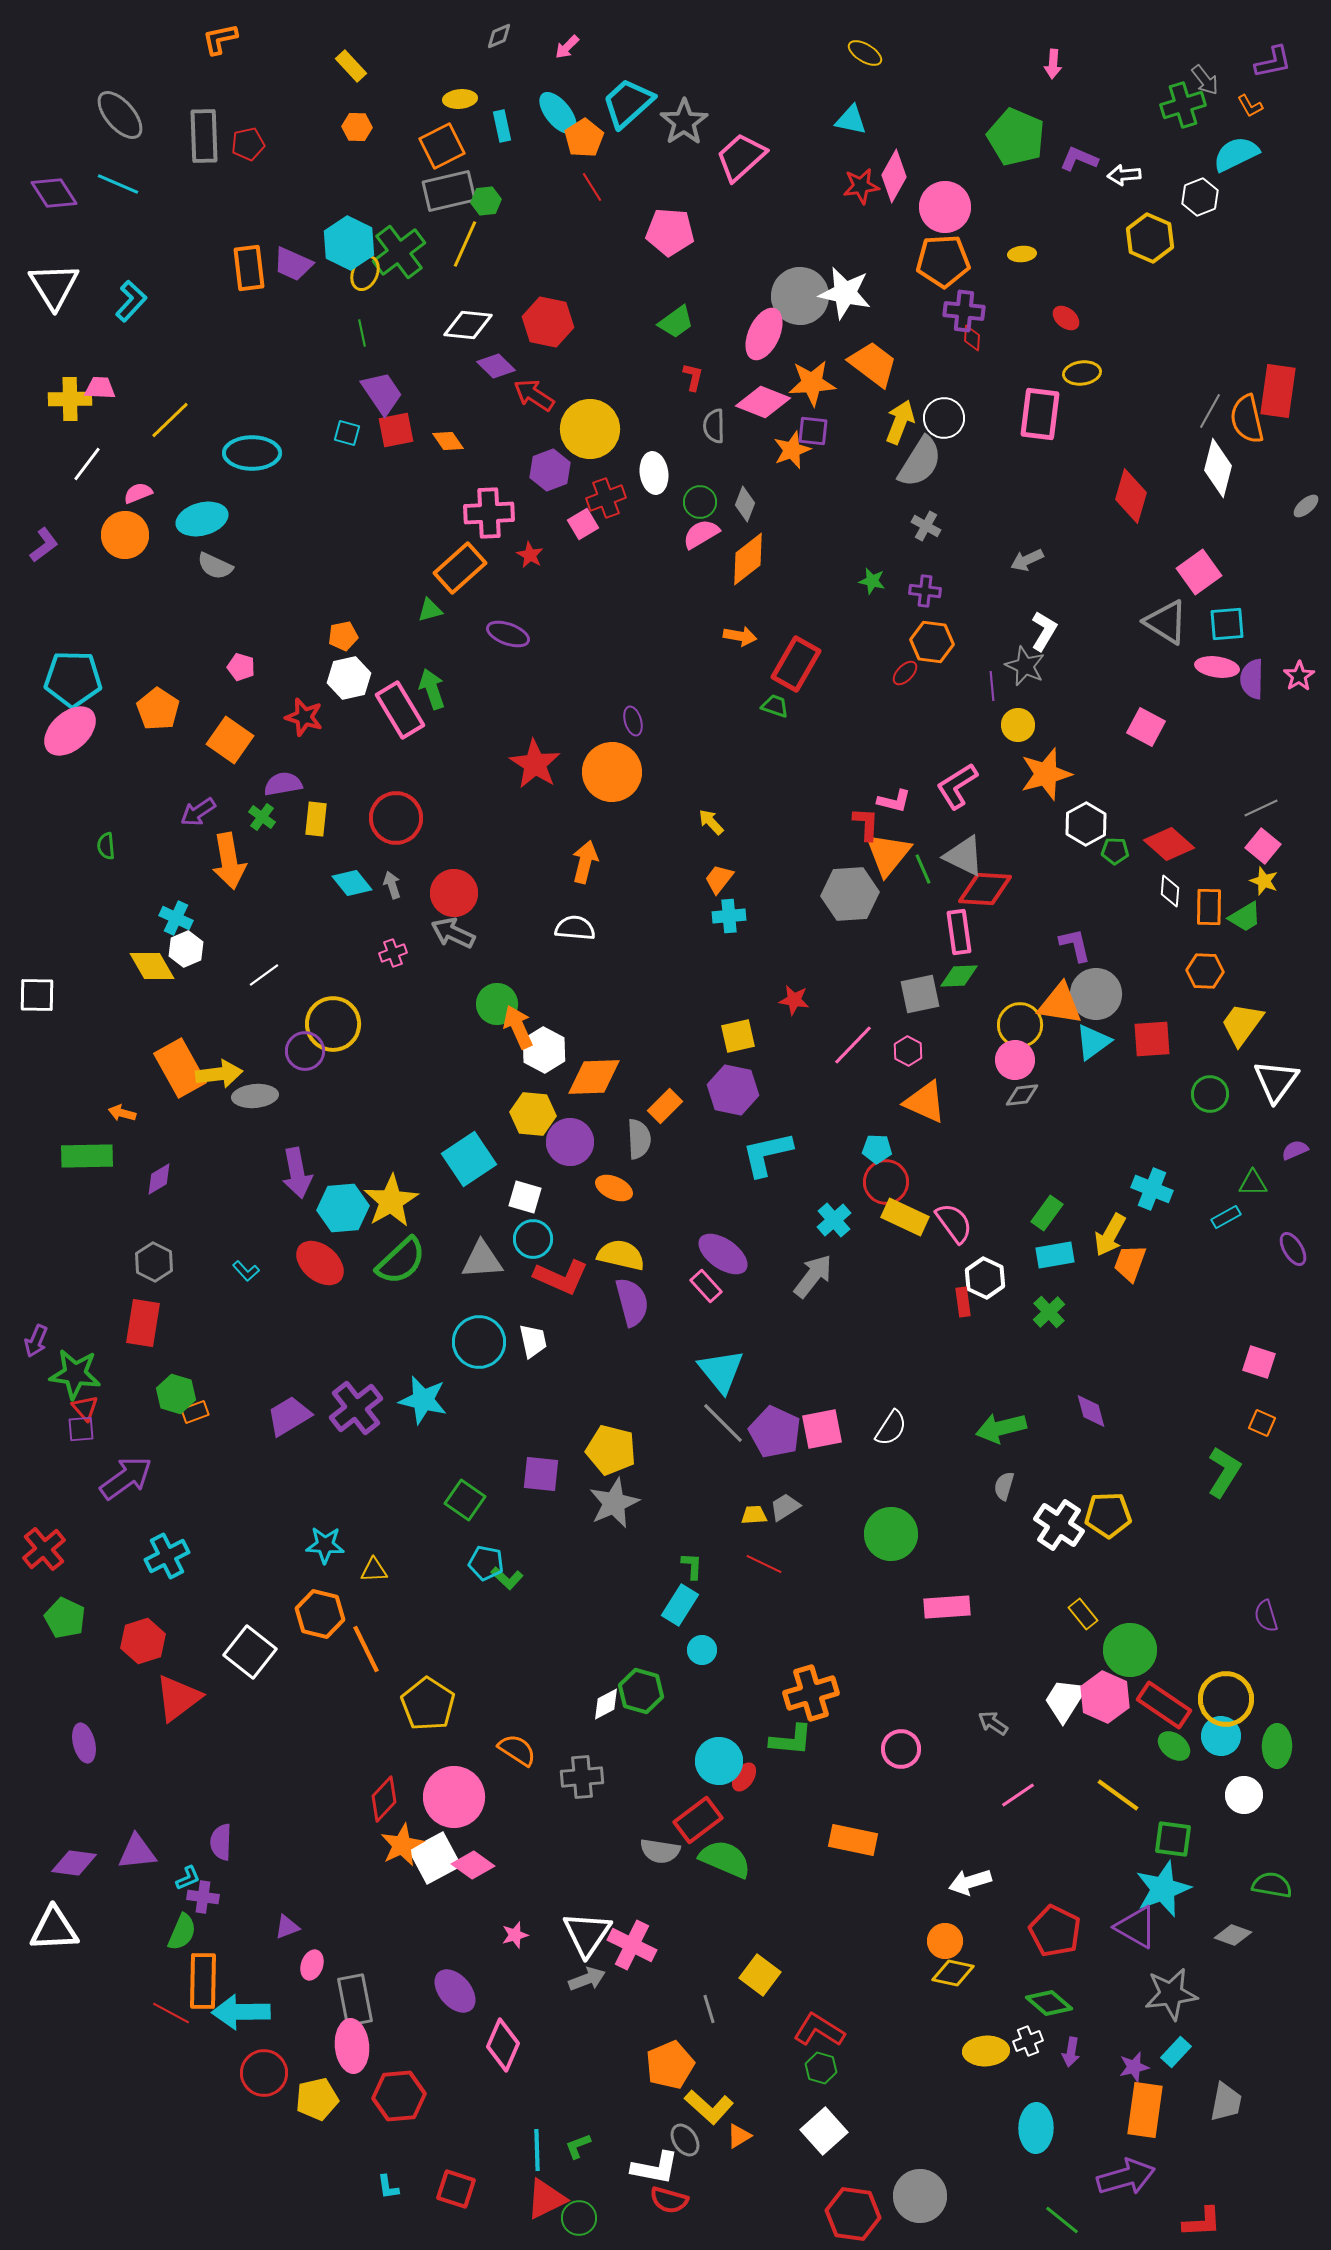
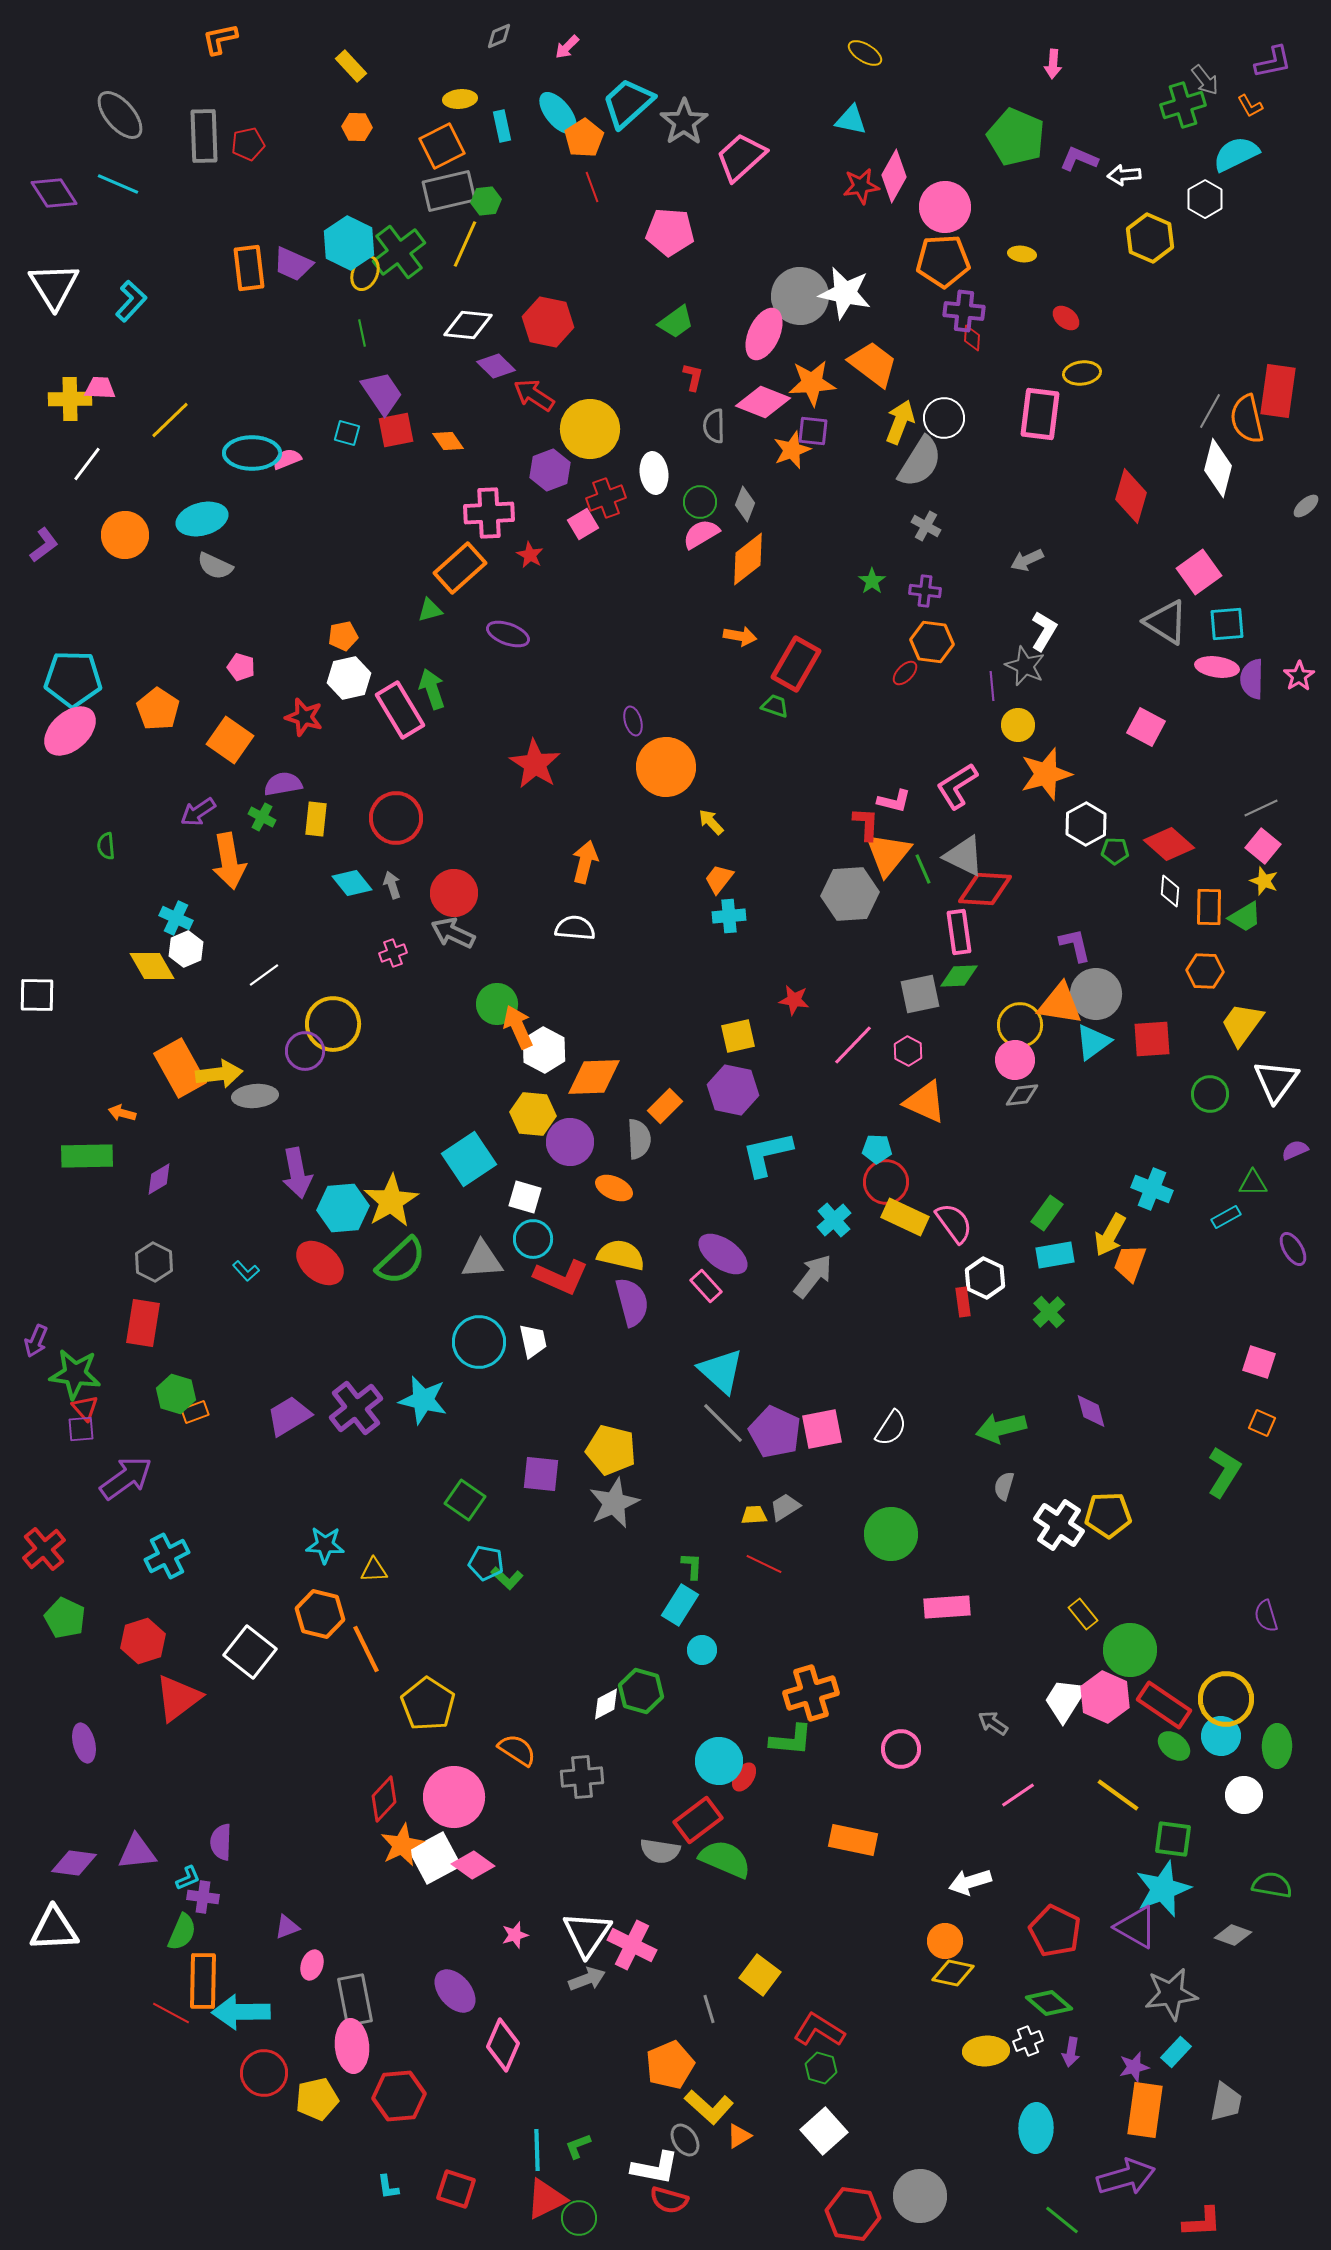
red line at (592, 187): rotated 12 degrees clockwise
white hexagon at (1200, 197): moved 5 px right, 2 px down; rotated 9 degrees counterclockwise
yellow ellipse at (1022, 254): rotated 12 degrees clockwise
pink semicircle at (138, 493): moved 149 px right, 34 px up
green star at (872, 581): rotated 24 degrees clockwise
orange circle at (612, 772): moved 54 px right, 5 px up
green cross at (262, 817): rotated 8 degrees counterclockwise
cyan triangle at (721, 1371): rotated 9 degrees counterclockwise
